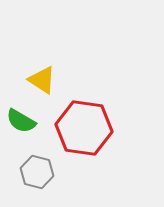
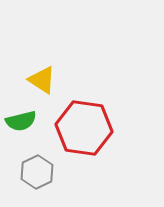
green semicircle: rotated 44 degrees counterclockwise
gray hexagon: rotated 20 degrees clockwise
